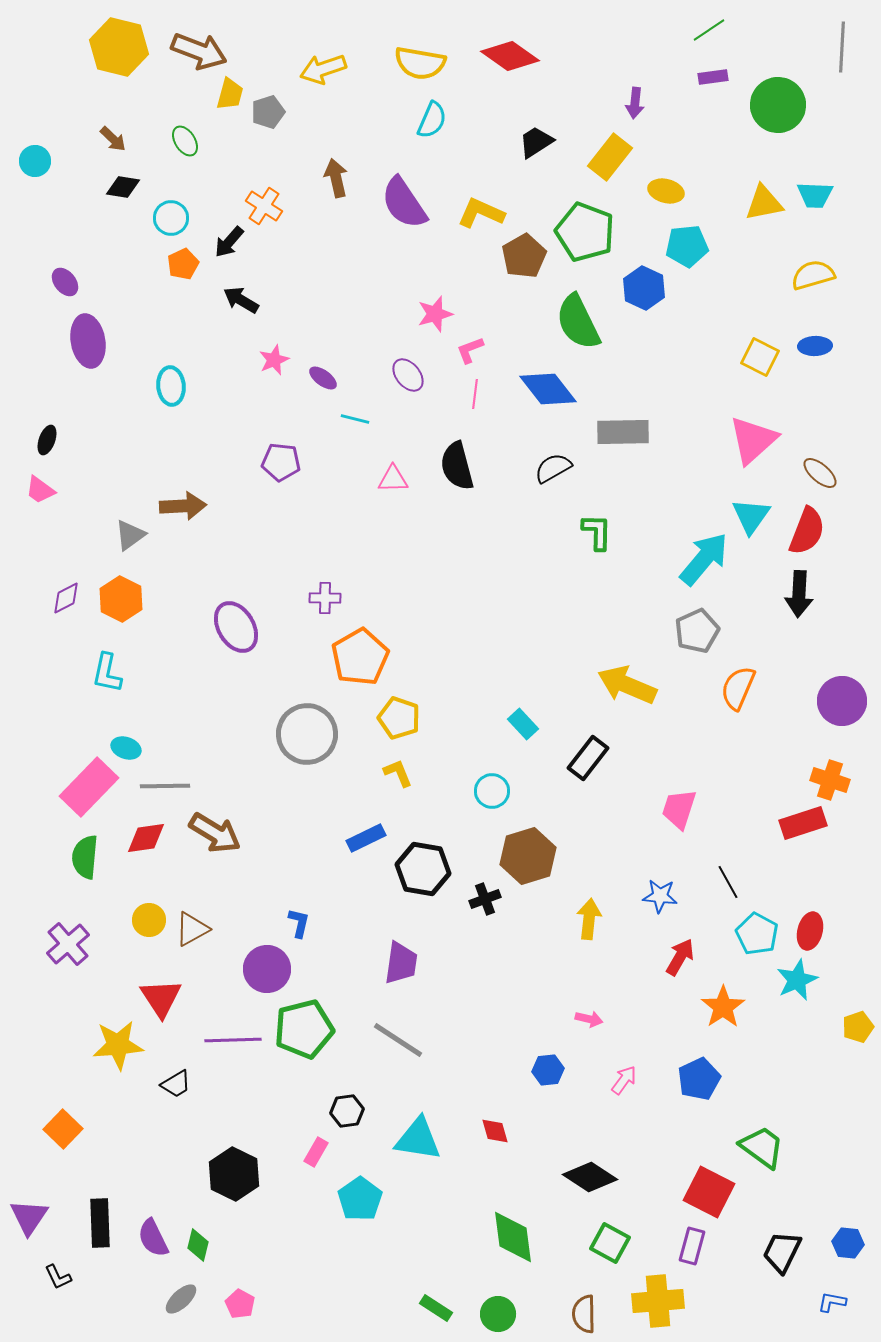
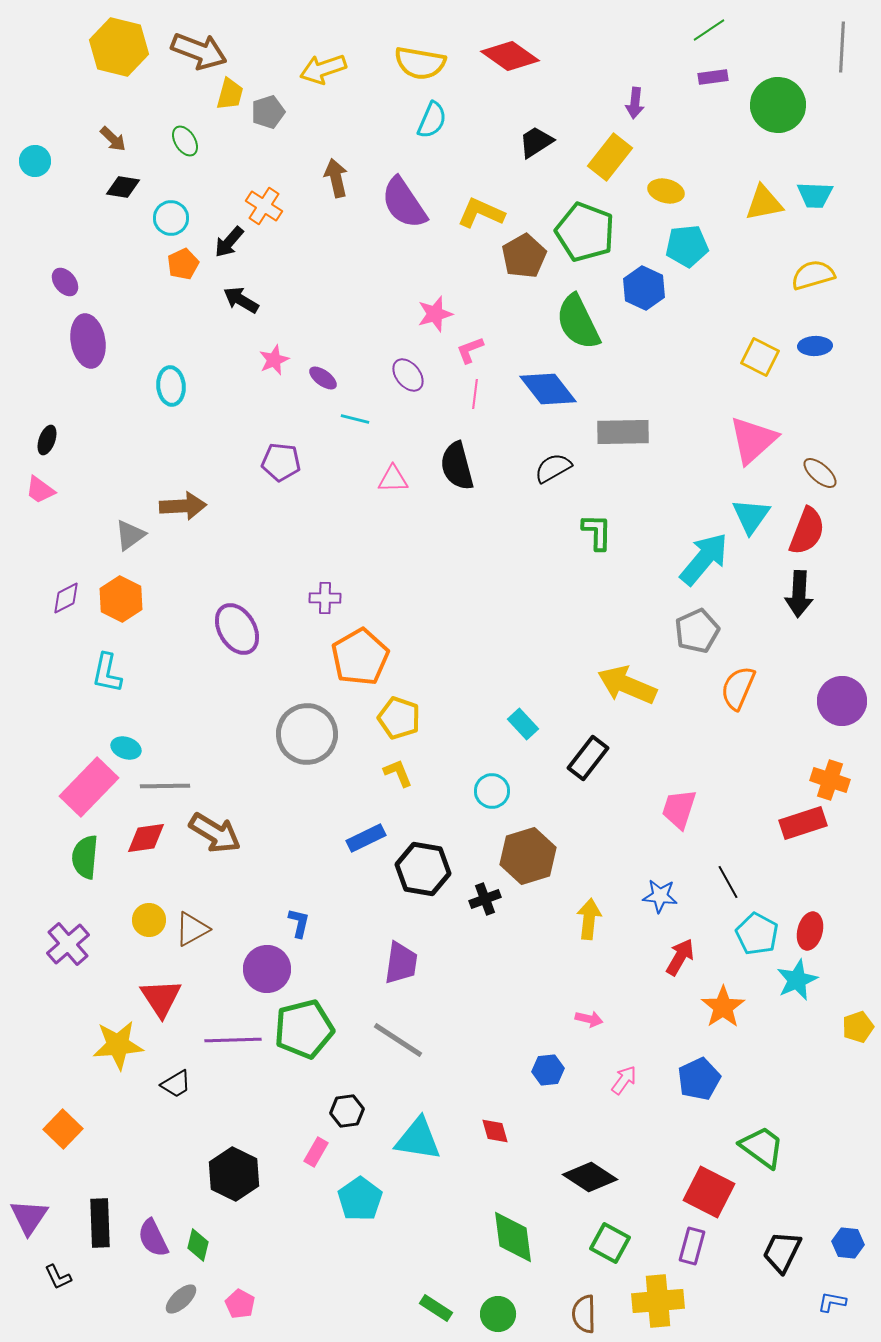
purple ellipse at (236, 627): moved 1 px right, 2 px down
